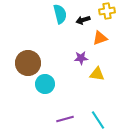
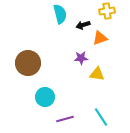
black arrow: moved 5 px down
cyan circle: moved 13 px down
cyan line: moved 3 px right, 3 px up
